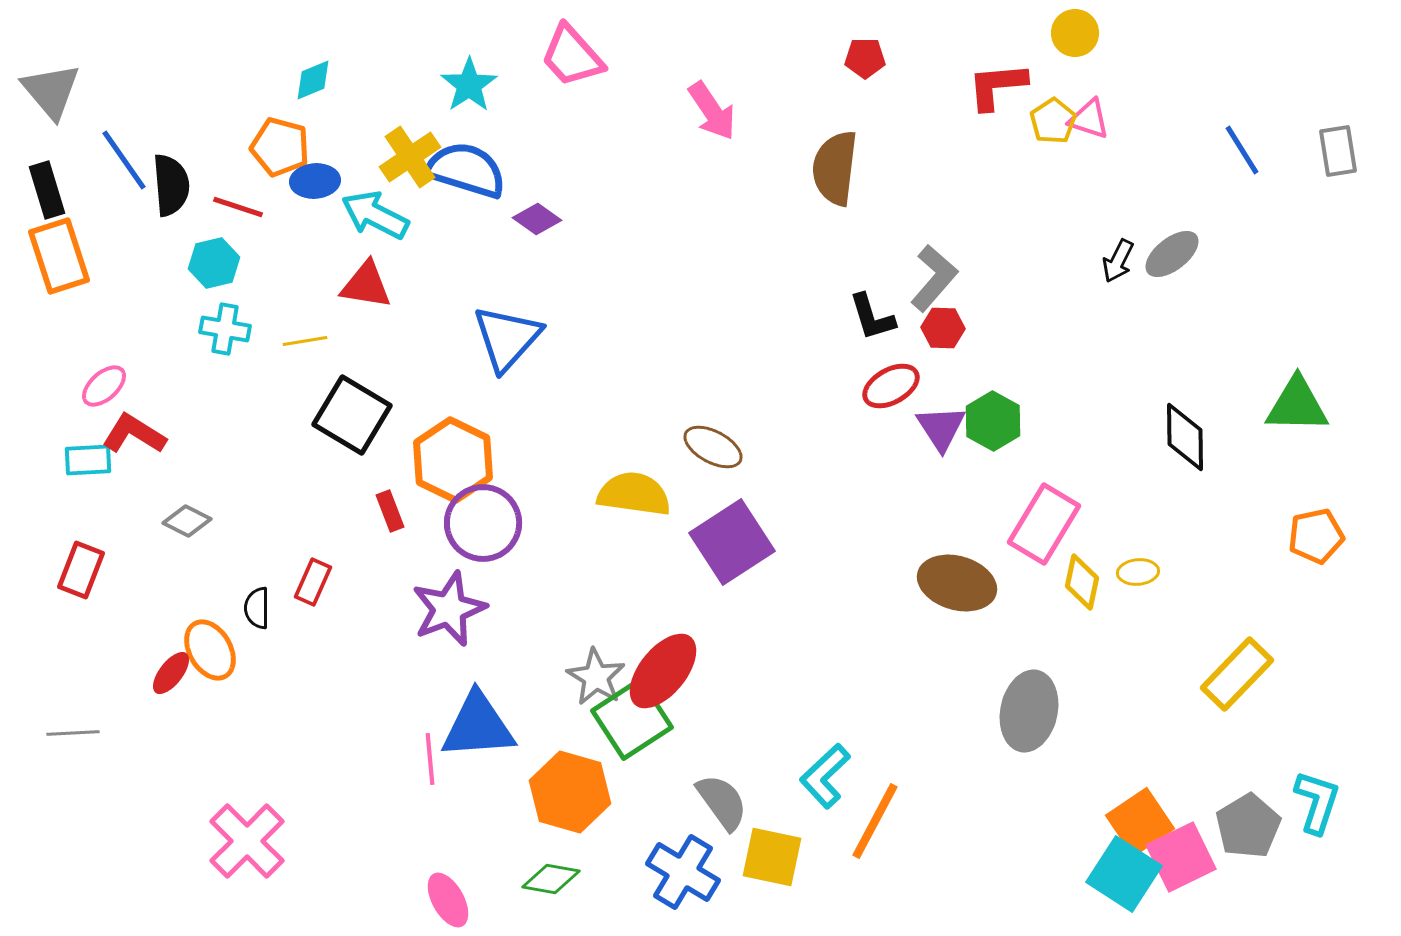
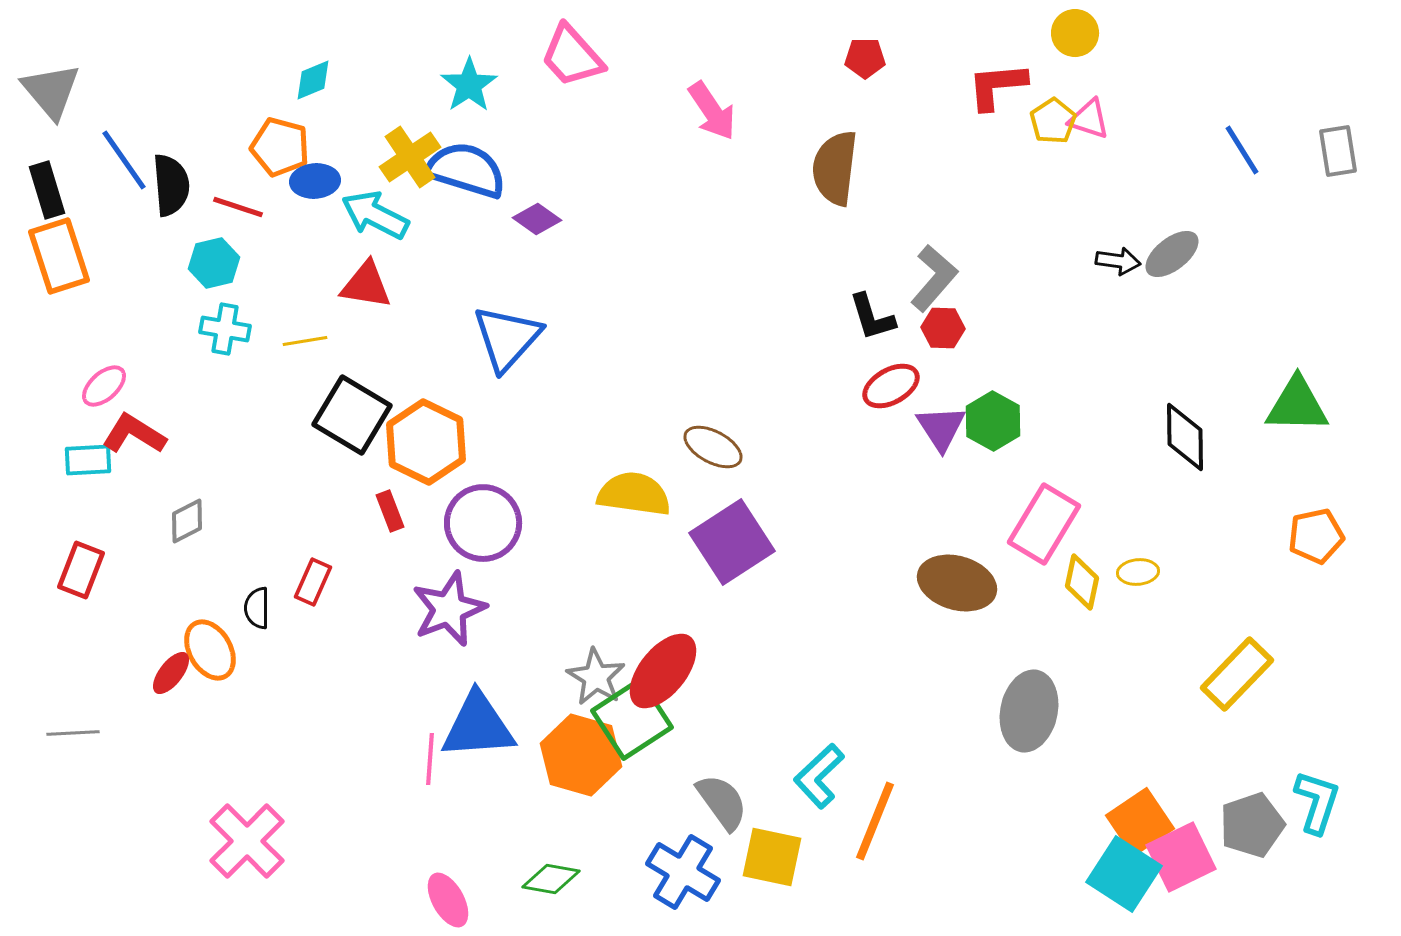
black arrow at (1118, 261): rotated 108 degrees counterclockwise
orange hexagon at (453, 460): moved 27 px left, 18 px up
gray diamond at (187, 521): rotated 54 degrees counterclockwise
pink line at (430, 759): rotated 9 degrees clockwise
cyan L-shape at (825, 776): moved 6 px left
orange hexagon at (570, 792): moved 11 px right, 37 px up
orange line at (875, 821): rotated 6 degrees counterclockwise
gray pentagon at (1248, 826): moved 4 px right, 1 px up; rotated 12 degrees clockwise
